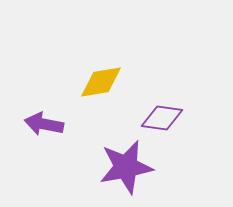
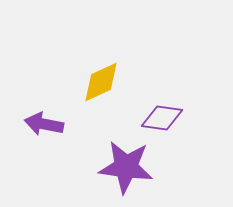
yellow diamond: rotated 15 degrees counterclockwise
purple star: rotated 18 degrees clockwise
